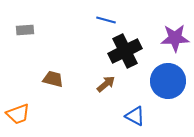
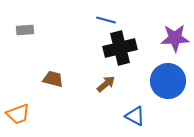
black cross: moved 5 px left, 3 px up; rotated 12 degrees clockwise
